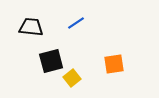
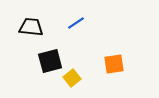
black square: moved 1 px left
